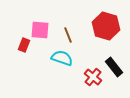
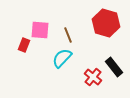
red hexagon: moved 3 px up
cyan semicircle: rotated 65 degrees counterclockwise
